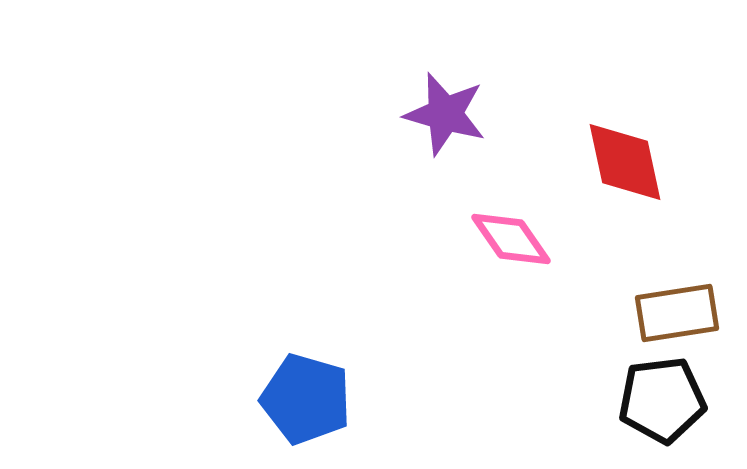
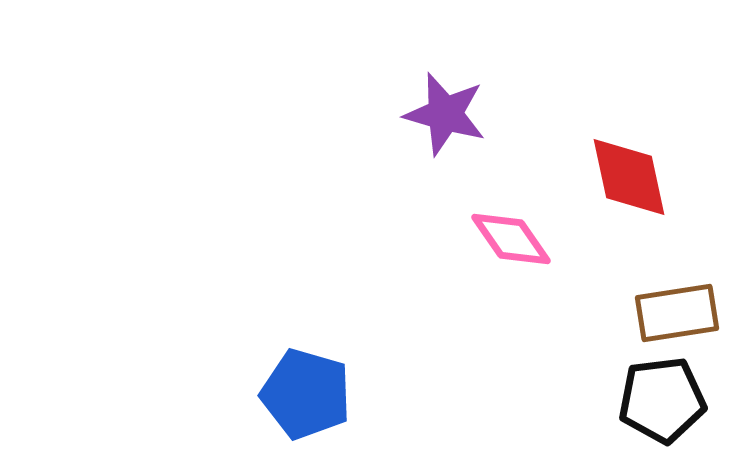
red diamond: moved 4 px right, 15 px down
blue pentagon: moved 5 px up
